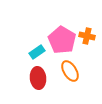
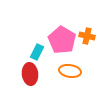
cyan rectangle: rotated 28 degrees counterclockwise
orange ellipse: rotated 50 degrees counterclockwise
red ellipse: moved 8 px left, 4 px up
